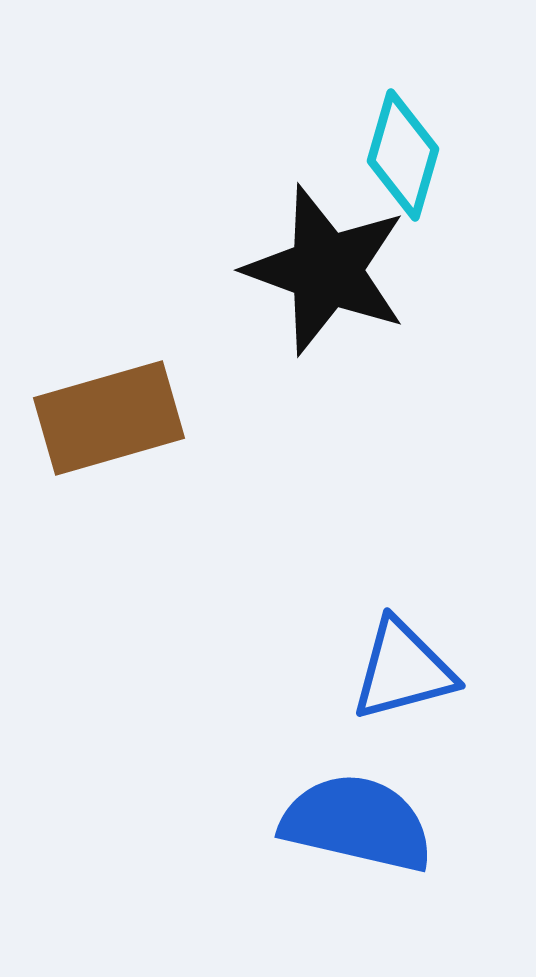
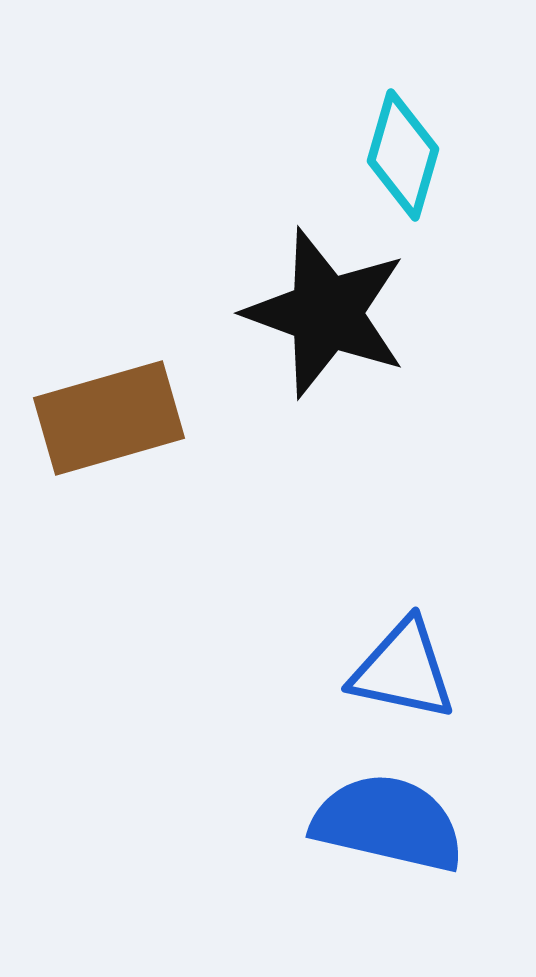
black star: moved 43 px down
blue triangle: rotated 27 degrees clockwise
blue semicircle: moved 31 px right
